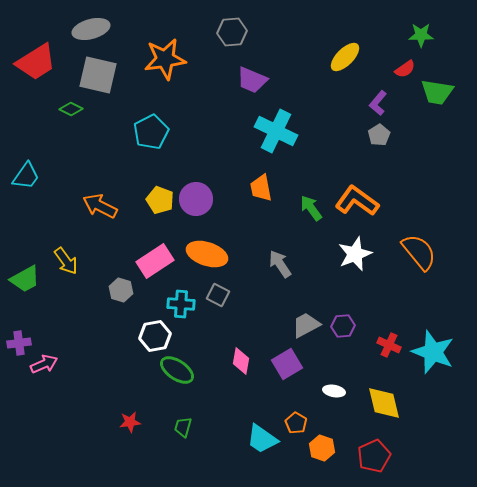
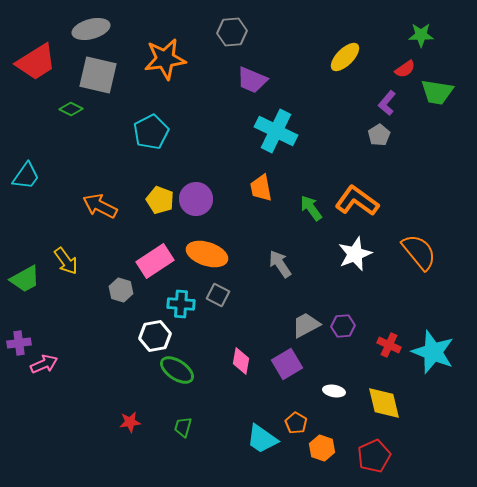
purple L-shape at (378, 103): moved 9 px right
